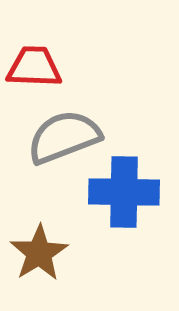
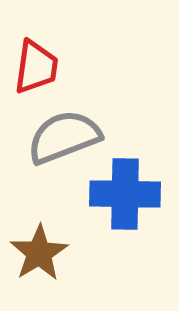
red trapezoid: moved 2 px right; rotated 96 degrees clockwise
blue cross: moved 1 px right, 2 px down
